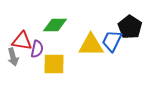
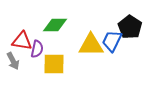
gray arrow: moved 4 px down; rotated 12 degrees counterclockwise
